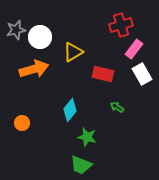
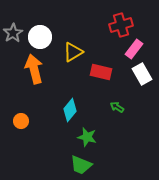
gray star: moved 3 px left, 3 px down; rotated 18 degrees counterclockwise
orange arrow: rotated 88 degrees counterclockwise
red rectangle: moved 2 px left, 2 px up
orange circle: moved 1 px left, 2 px up
